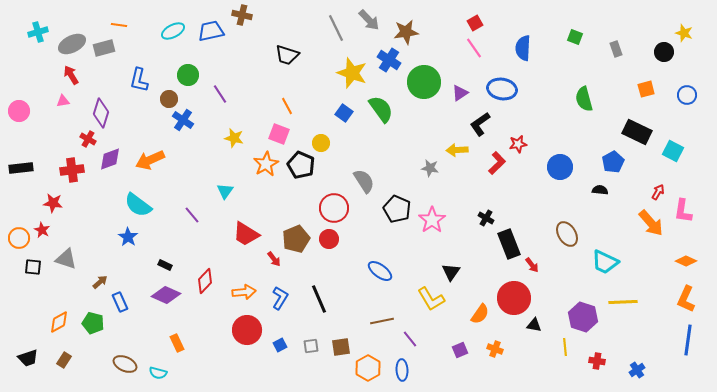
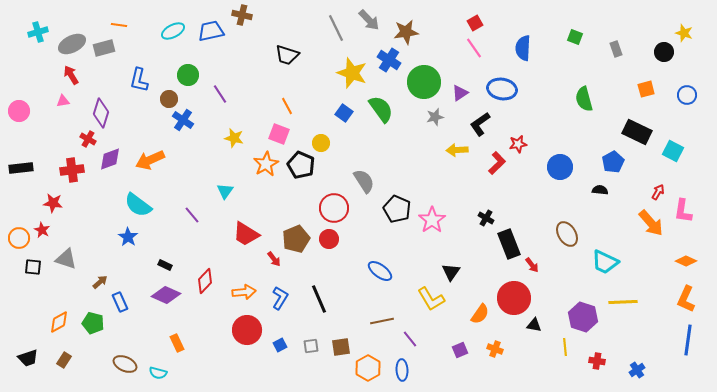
gray star at (430, 168): moved 5 px right, 51 px up; rotated 24 degrees counterclockwise
